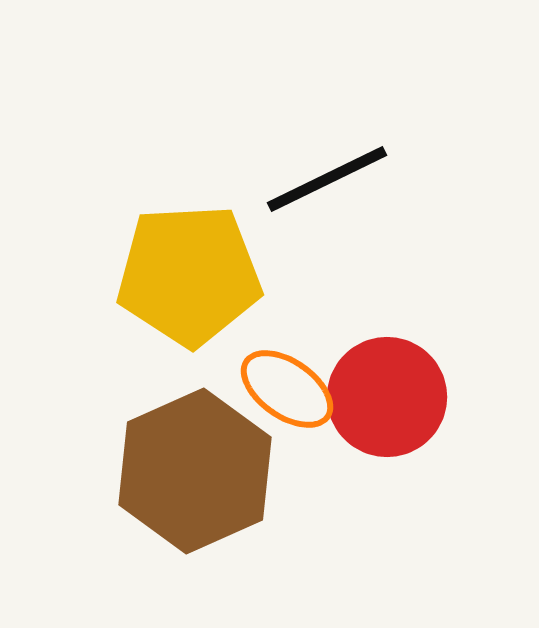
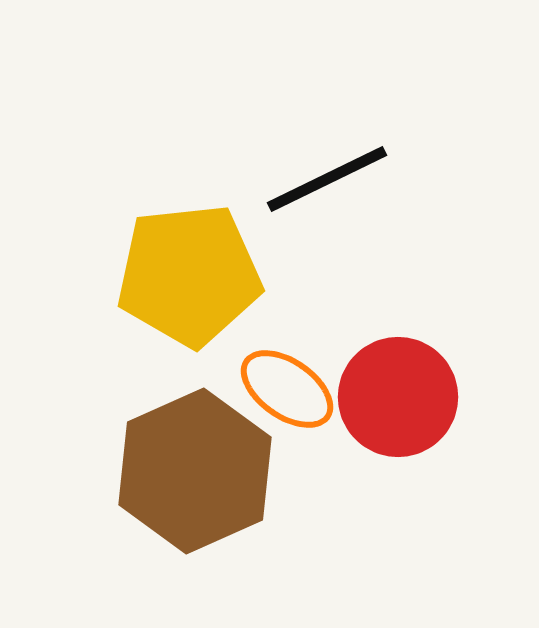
yellow pentagon: rotated 3 degrees counterclockwise
red circle: moved 11 px right
